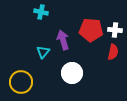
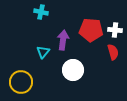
purple arrow: rotated 24 degrees clockwise
red semicircle: rotated 28 degrees counterclockwise
white circle: moved 1 px right, 3 px up
